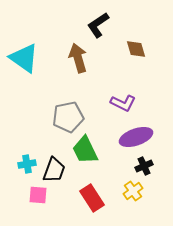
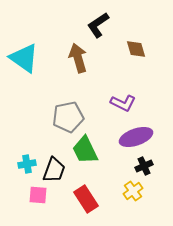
red rectangle: moved 6 px left, 1 px down
